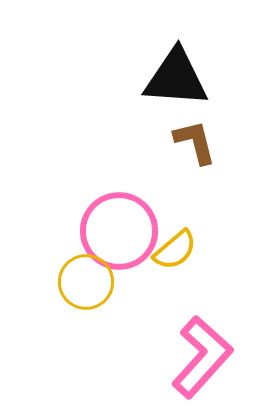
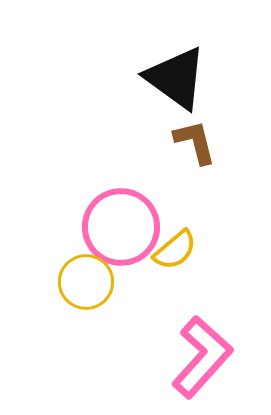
black triangle: rotated 32 degrees clockwise
pink circle: moved 2 px right, 4 px up
